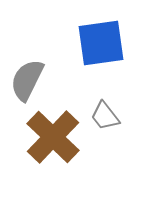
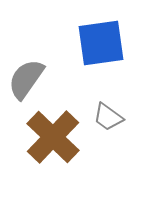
gray semicircle: moved 1 px left, 1 px up; rotated 9 degrees clockwise
gray trapezoid: moved 3 px right, 1 px down; rotated 16 degrees counterclockwise
